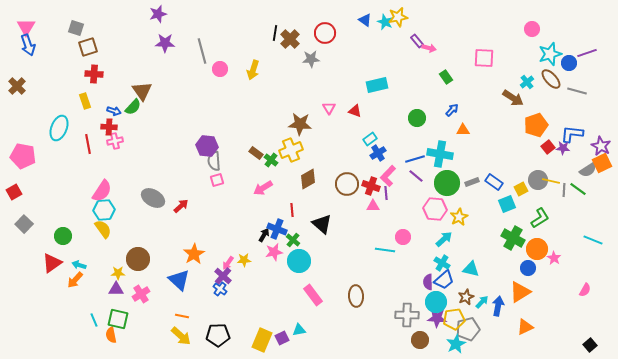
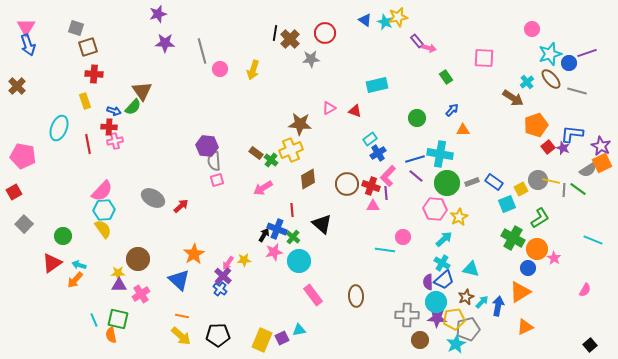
pink triangle at (329, 108): rotated 32 degrees clockwise
purple star at (563, 148): rotated 16 degrees clockwise
pink semicircle at (102, 191): rotated 10 degrees clockwise
green cross at (293, 240): moved 3 px up
purple triangle at (116, 289): moved 3 px right, 4 px up
